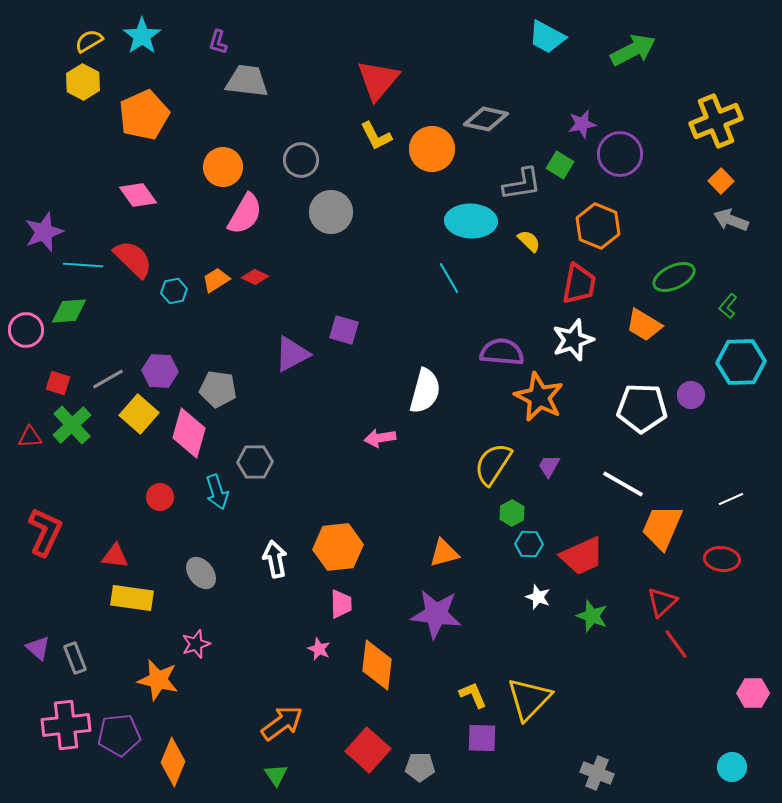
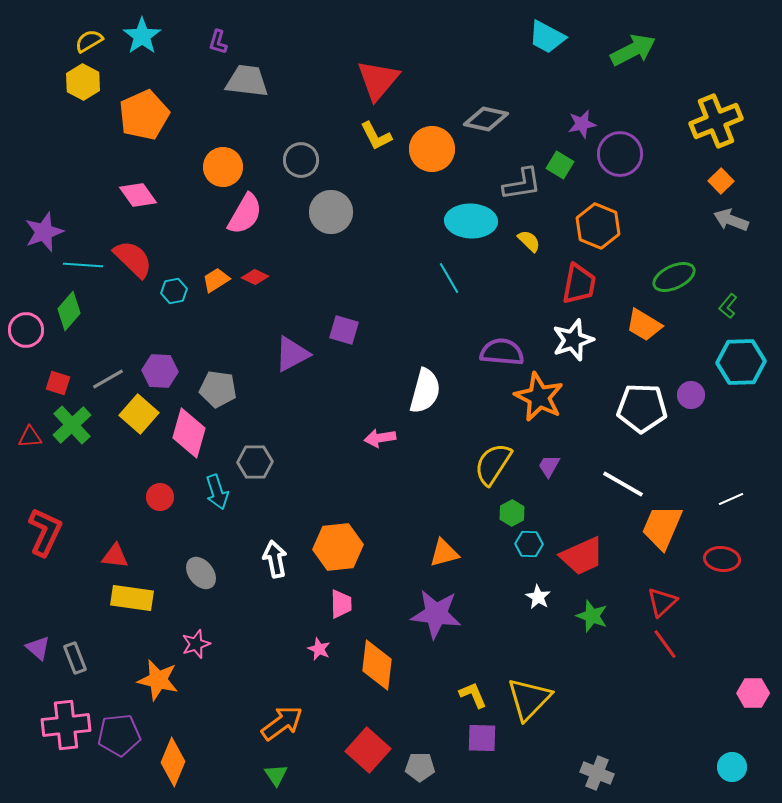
green diamond at (69, 311): rotated 45 degrees counterclockwise
white star at (538, 597): rotated 10 degrees clockwise
red line at (676, 644): moved 11 px left
